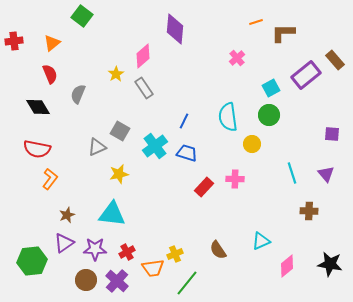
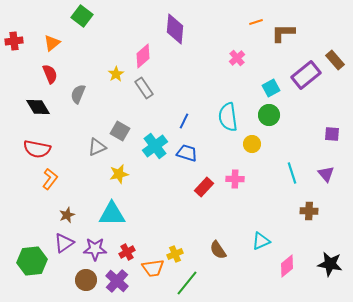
cyan triangle at (112, 214): rotated 8 degrees counterclockwise
